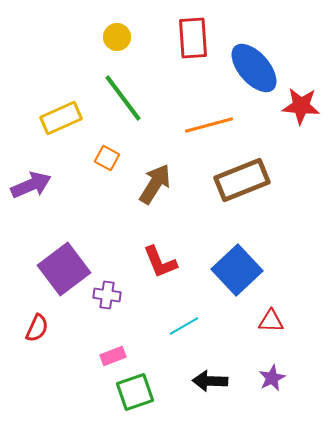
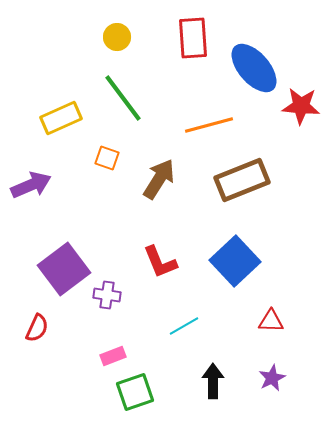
orange square: rotated 10 degrees counterclockwise
brown arrow: moved 4 px right, 5 px up
blue square: moved 2 px left, 9 px up
black arrow: moved 3 px right; rotated 88 degrees clockwise
